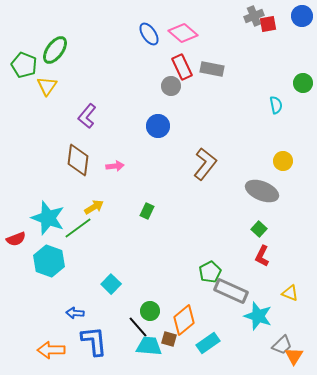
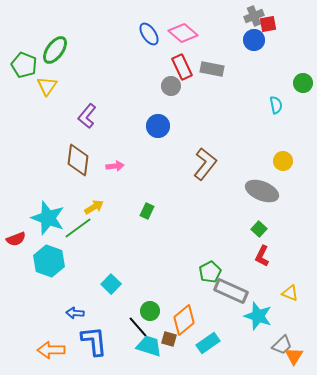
blue circle at (302, 16): moved 48 px left, 24 px down
cyan trapezoid at (149, 346): rotated 12 degrees clockwise
